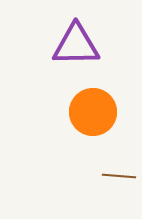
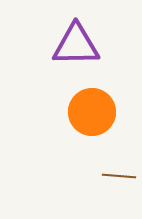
orange circle: moved 1 px left
